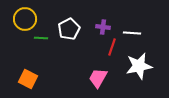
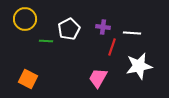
green line: moved 5 px right, 3 px down
